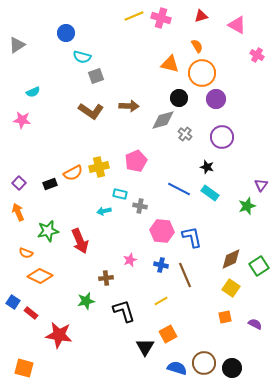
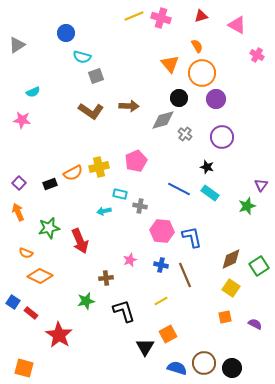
orange triangle at (170, 64): rotated 36 degrees clockwise
green star at (48, 231): moved 1 px right, 3 px up
red star at (59, 335): rotated 24 degrees clockwise
